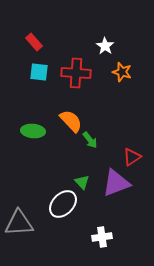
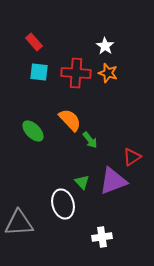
orange star: moved 14 px left, 1 px down
orange semicircle: moved 1 px left, 1 px up
green ellipse: rotated 40 degrees clockwise
purple triangle: moved 3 px left, 2 px up
white ellipse: rotated 60 degrees counterclockwise
